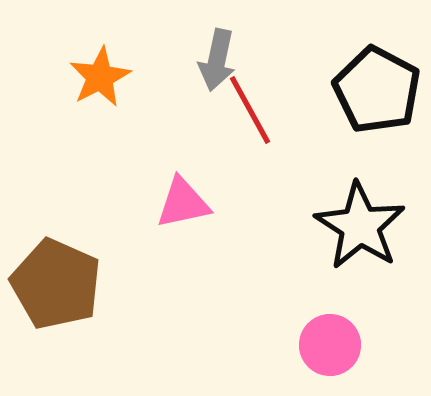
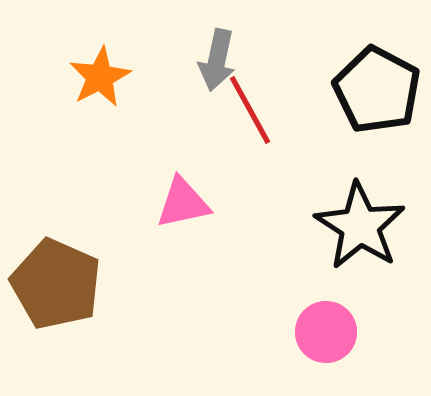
pink circle: moved 4 px left, 13 px up
